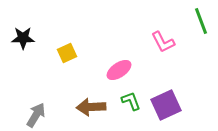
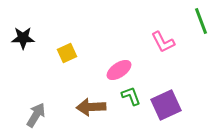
green L-shape: moved 5 px up
